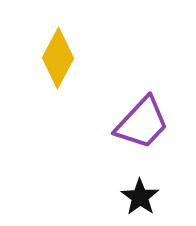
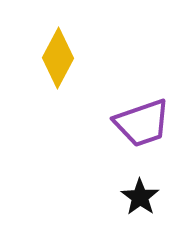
purple trapezoid: rotated 28 degrees clockwise
